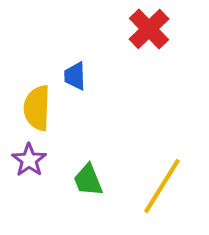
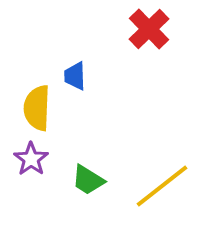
purple star: moved 2 px right, 1 px up
green trapezoid: rotated 36 degrees counterclockwise
yellow line: rotated 20 degrees clockwise
